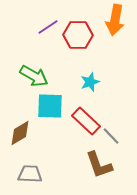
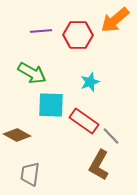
orange arrow: rotated 40 degrees clockwise
purple line: moved 7 px left, 4 px down; rotated 30 degrees clockwise
green arrow: moved 2 px left, 3 px up
cyan square: moved 1 px right, 1 px up
red rectangle: moved 2 px left; rotated 8 degrees counterclockwise
brown diamond: moved 3 px left, 2 px down; rotated 60 degrees clockwise
brown L-shape: rotated 48 degrees clockwise
gray trapezoid: rotated 85 degrees counterclockwise
